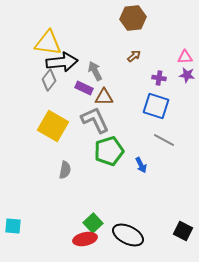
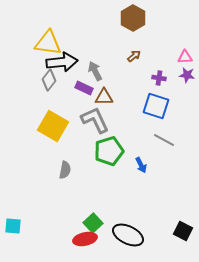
brown hexagon: rotated 25 degrees counterclockwise
